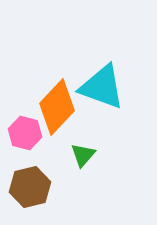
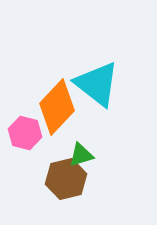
cyan triangle: moved 5 px left, 3 px up; rotated 18 degrees clockwise
green triangle: moved 2 px left; rotated 32 degrees clockwise
brown hexagon: moved 36 px right, 8 px up
